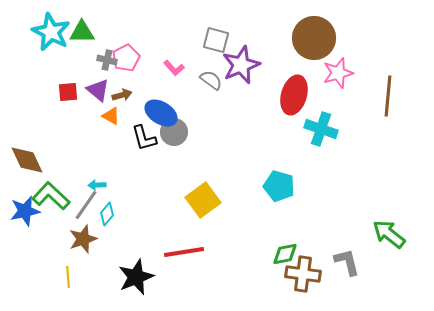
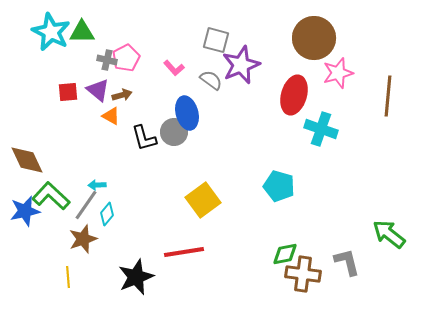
blue ellipse: moved 26 px right; rotated 44 degrees clockwise
